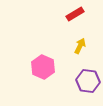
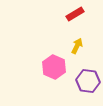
yellow arrow: moved 3 px left
pink hexagon: moved 11 px right
